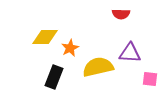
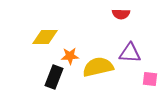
orange star: moved 8 px down; rotated 24 degrees clockwise
